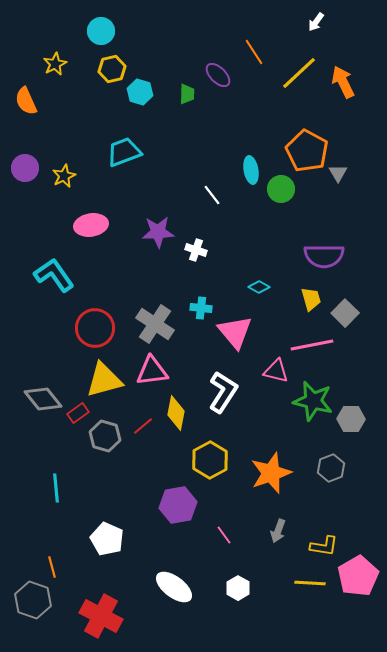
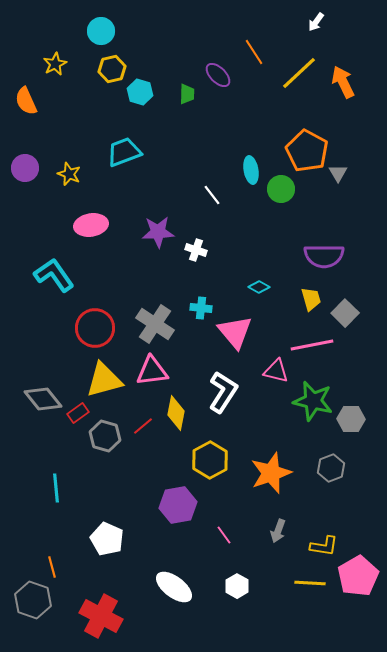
yellow star at (64, 176): moved 5 px right, 2 px up; rotated 25 degrees counterclockwise
white hexagon at (238, 588): moved 1 px left, 2 px up
